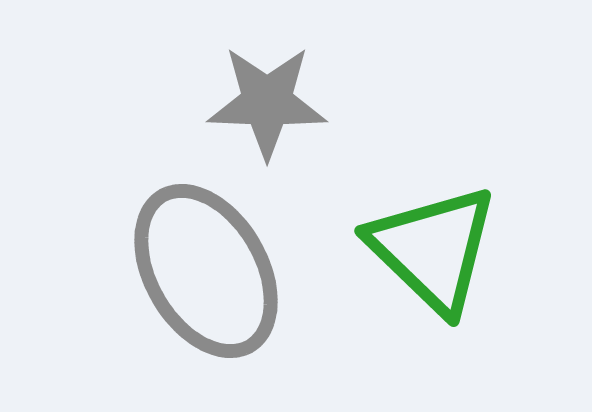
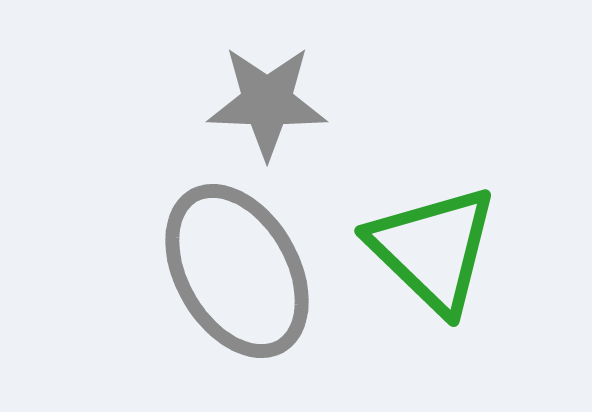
gray ellipse: moved 31 px right
